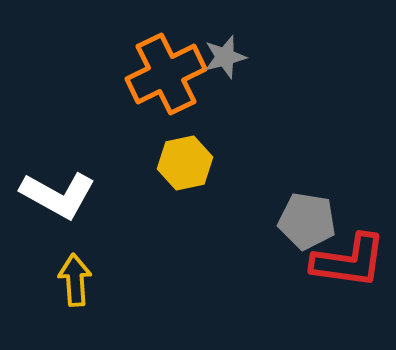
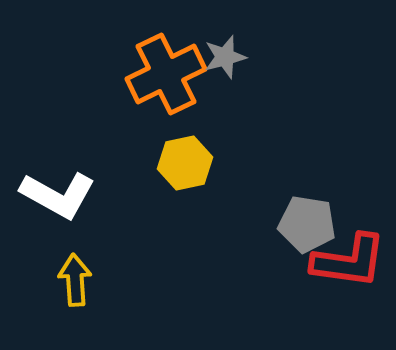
gray pentagon: moved 3 px down
